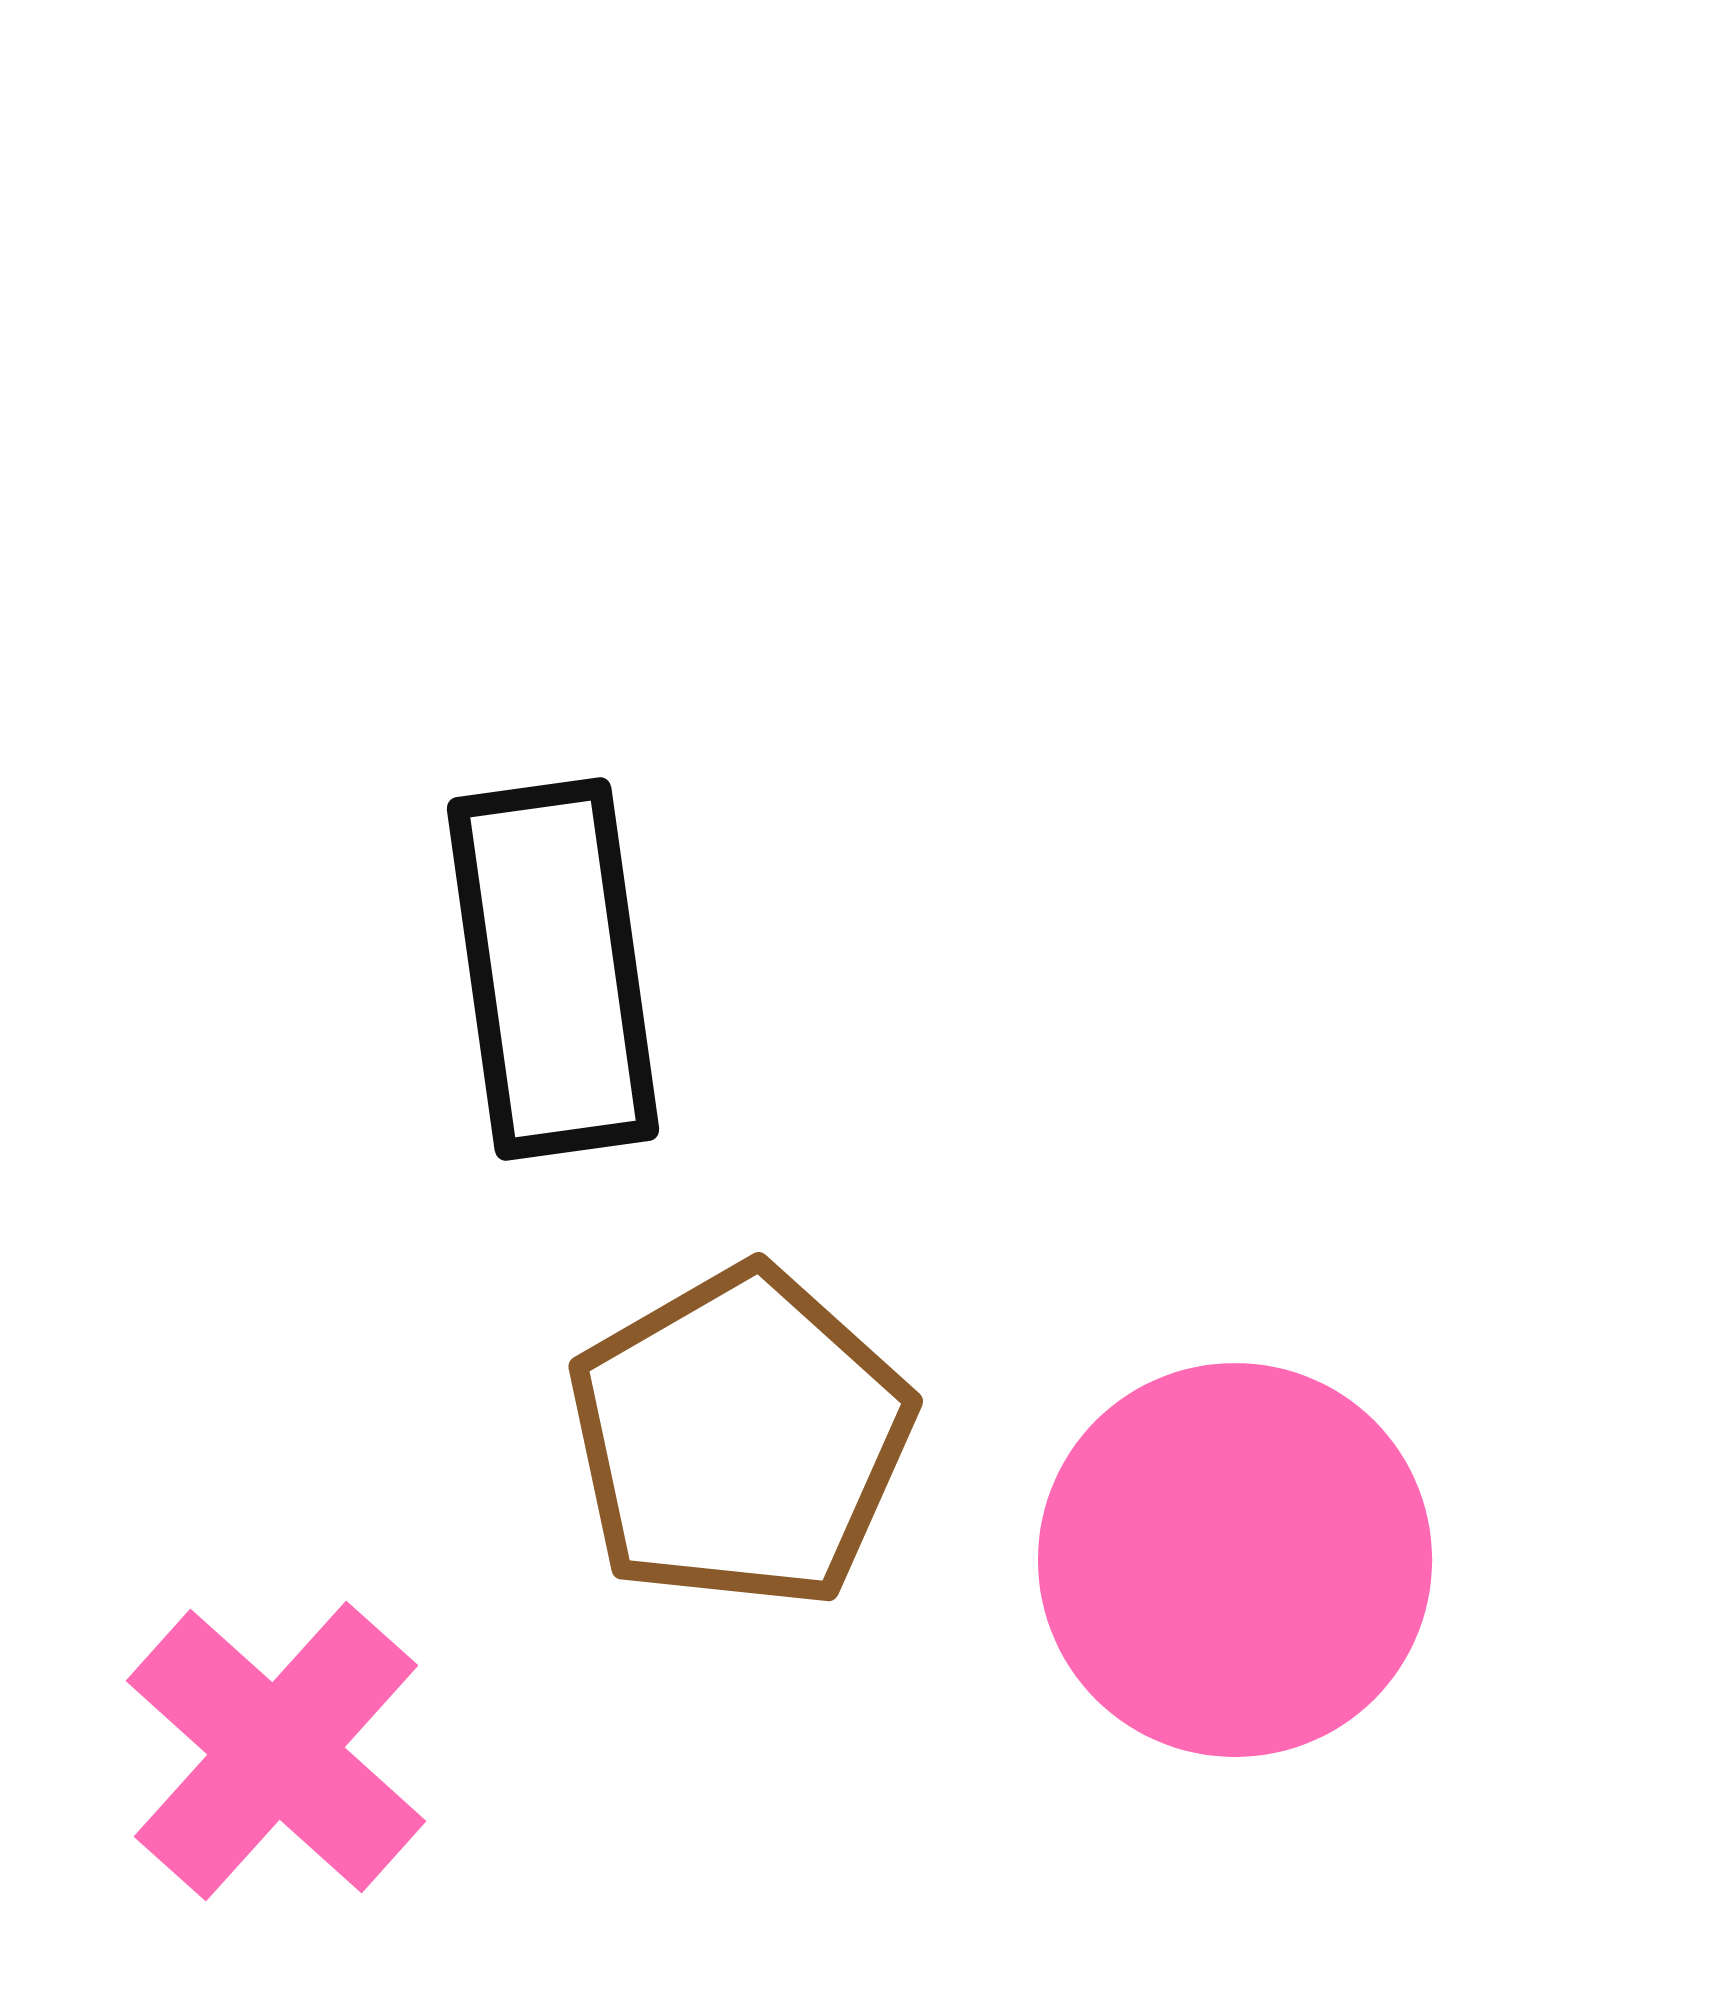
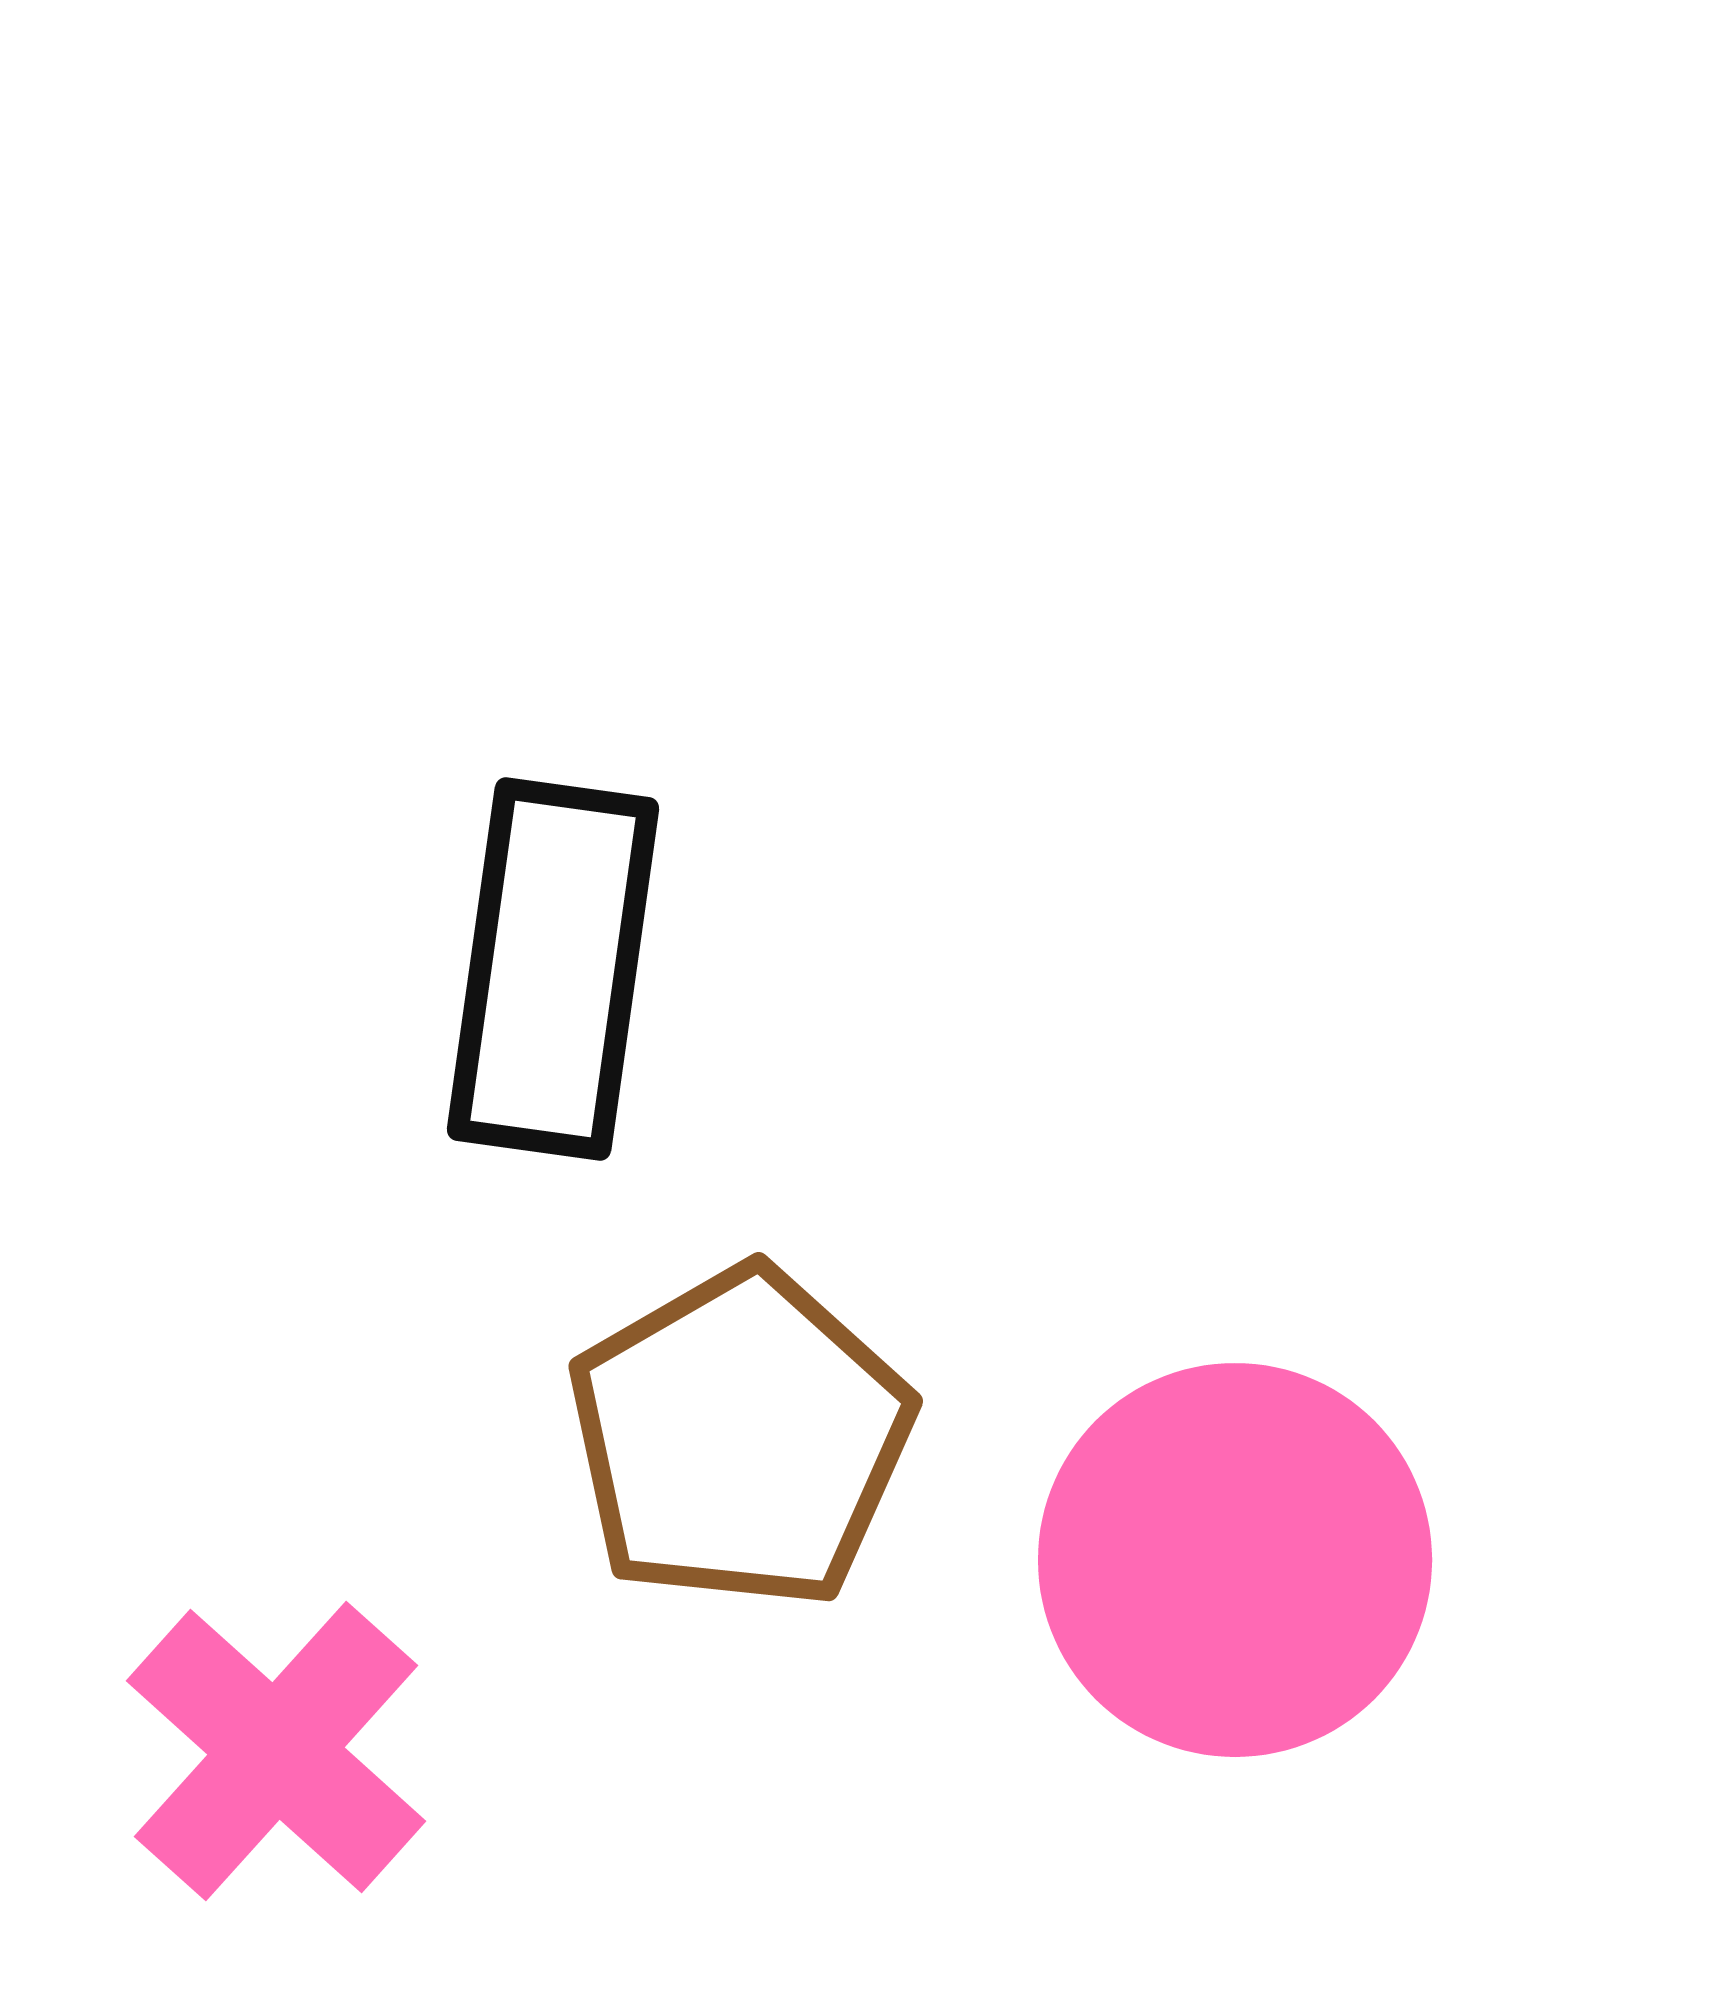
black rectangle: rotated 16 degrees clockwise
